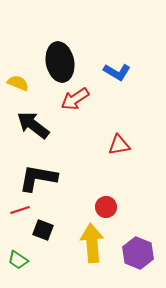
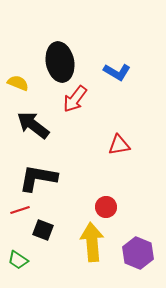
red arrow: rotated 20 degrees counterclockwise
yellow arrow: moved 1 px up
